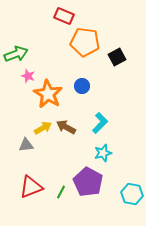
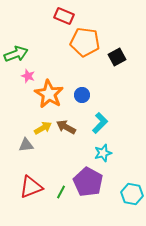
blue circle: moved 9 px down
orange star: moved 1 px right
